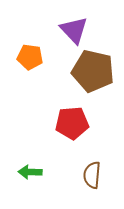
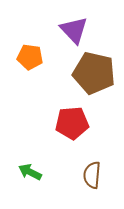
brown pentagon: moved 1 px right, 2 px down
green arrow: rotated 25 degrees clockwise
